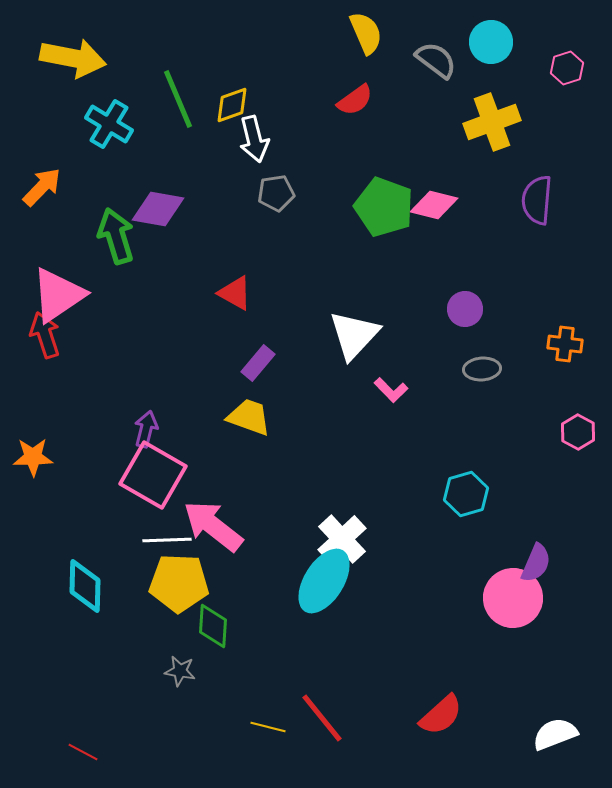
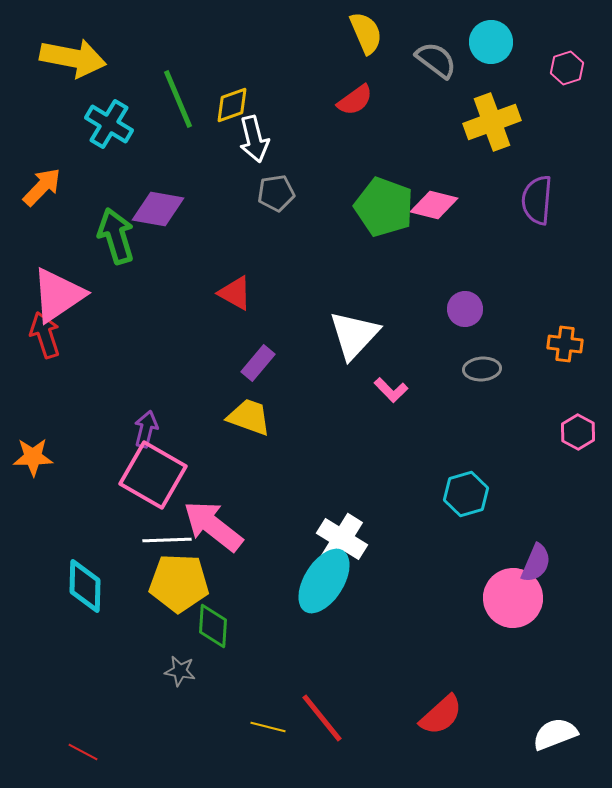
white cross at (342, 539): rotated 15 degrees counterclockwise
